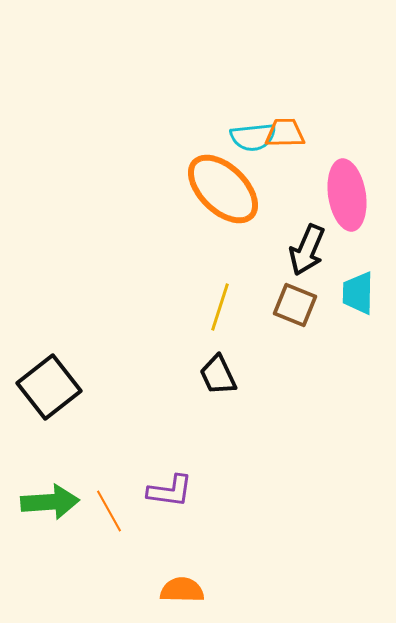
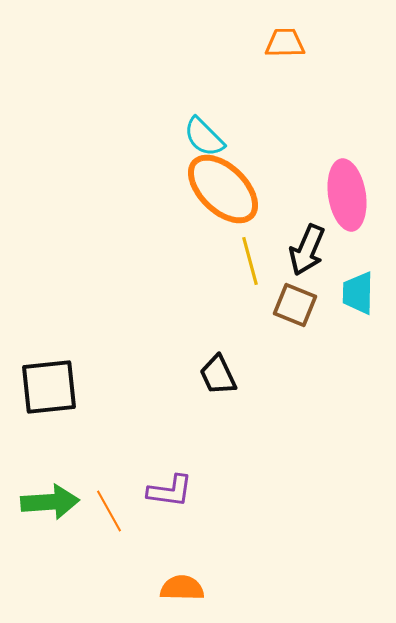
orange trapezoid: moved 90 px up
cyan semicircle: moved 49 px left; rotated 51 degrees clockwise
yellow line: moved 30 px right, 46 px up; rotated 33 degrees counterclockwise
black square: rotated 32 degrees clockwise
orange semicircle: moved 2 px up
